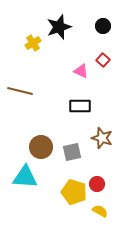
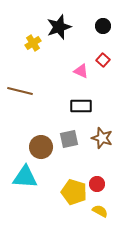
black rectangle: moved 1 px right
gray square: moved 3 px left, 13 px up
